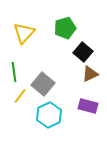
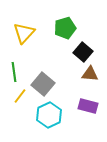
brown triangle: rotated 30 degrees clockwise
